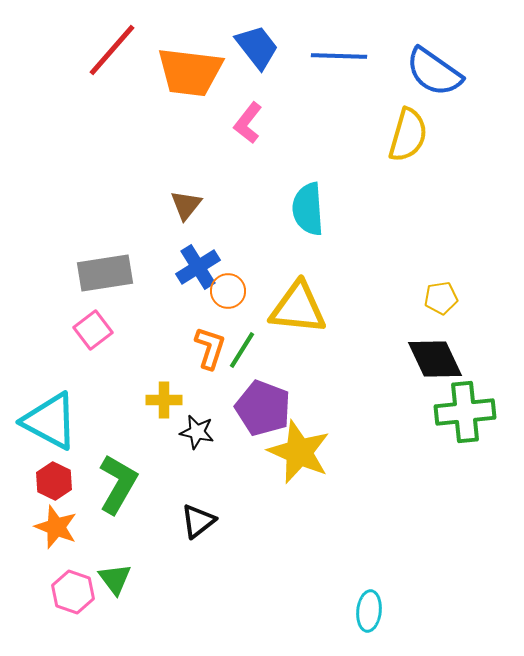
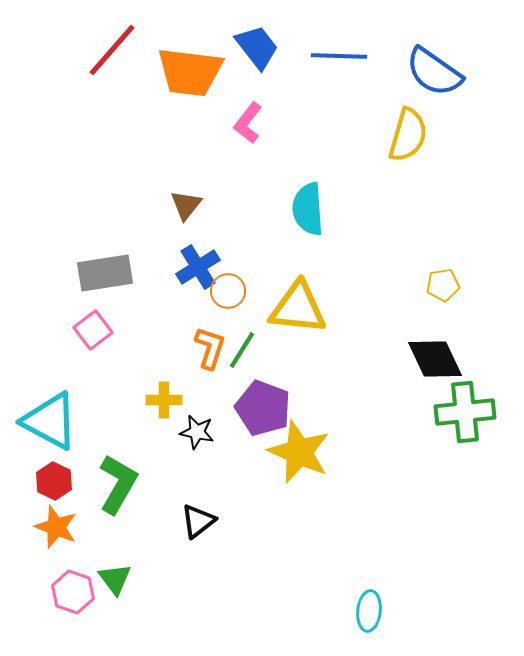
yellow pentagon: moved 2 px right, 13 px up
